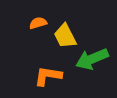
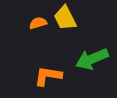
yellow trapezoid: moved 18 px up
